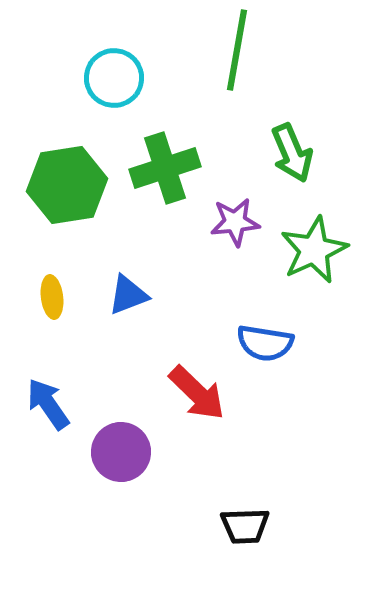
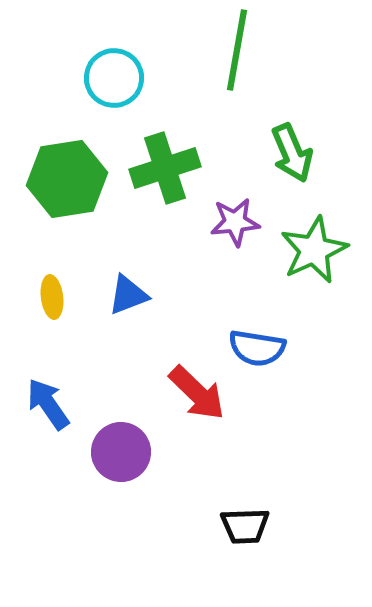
green hexagon: moved 6 px up
blue semicircle: moved 8 px left, 5 px down
